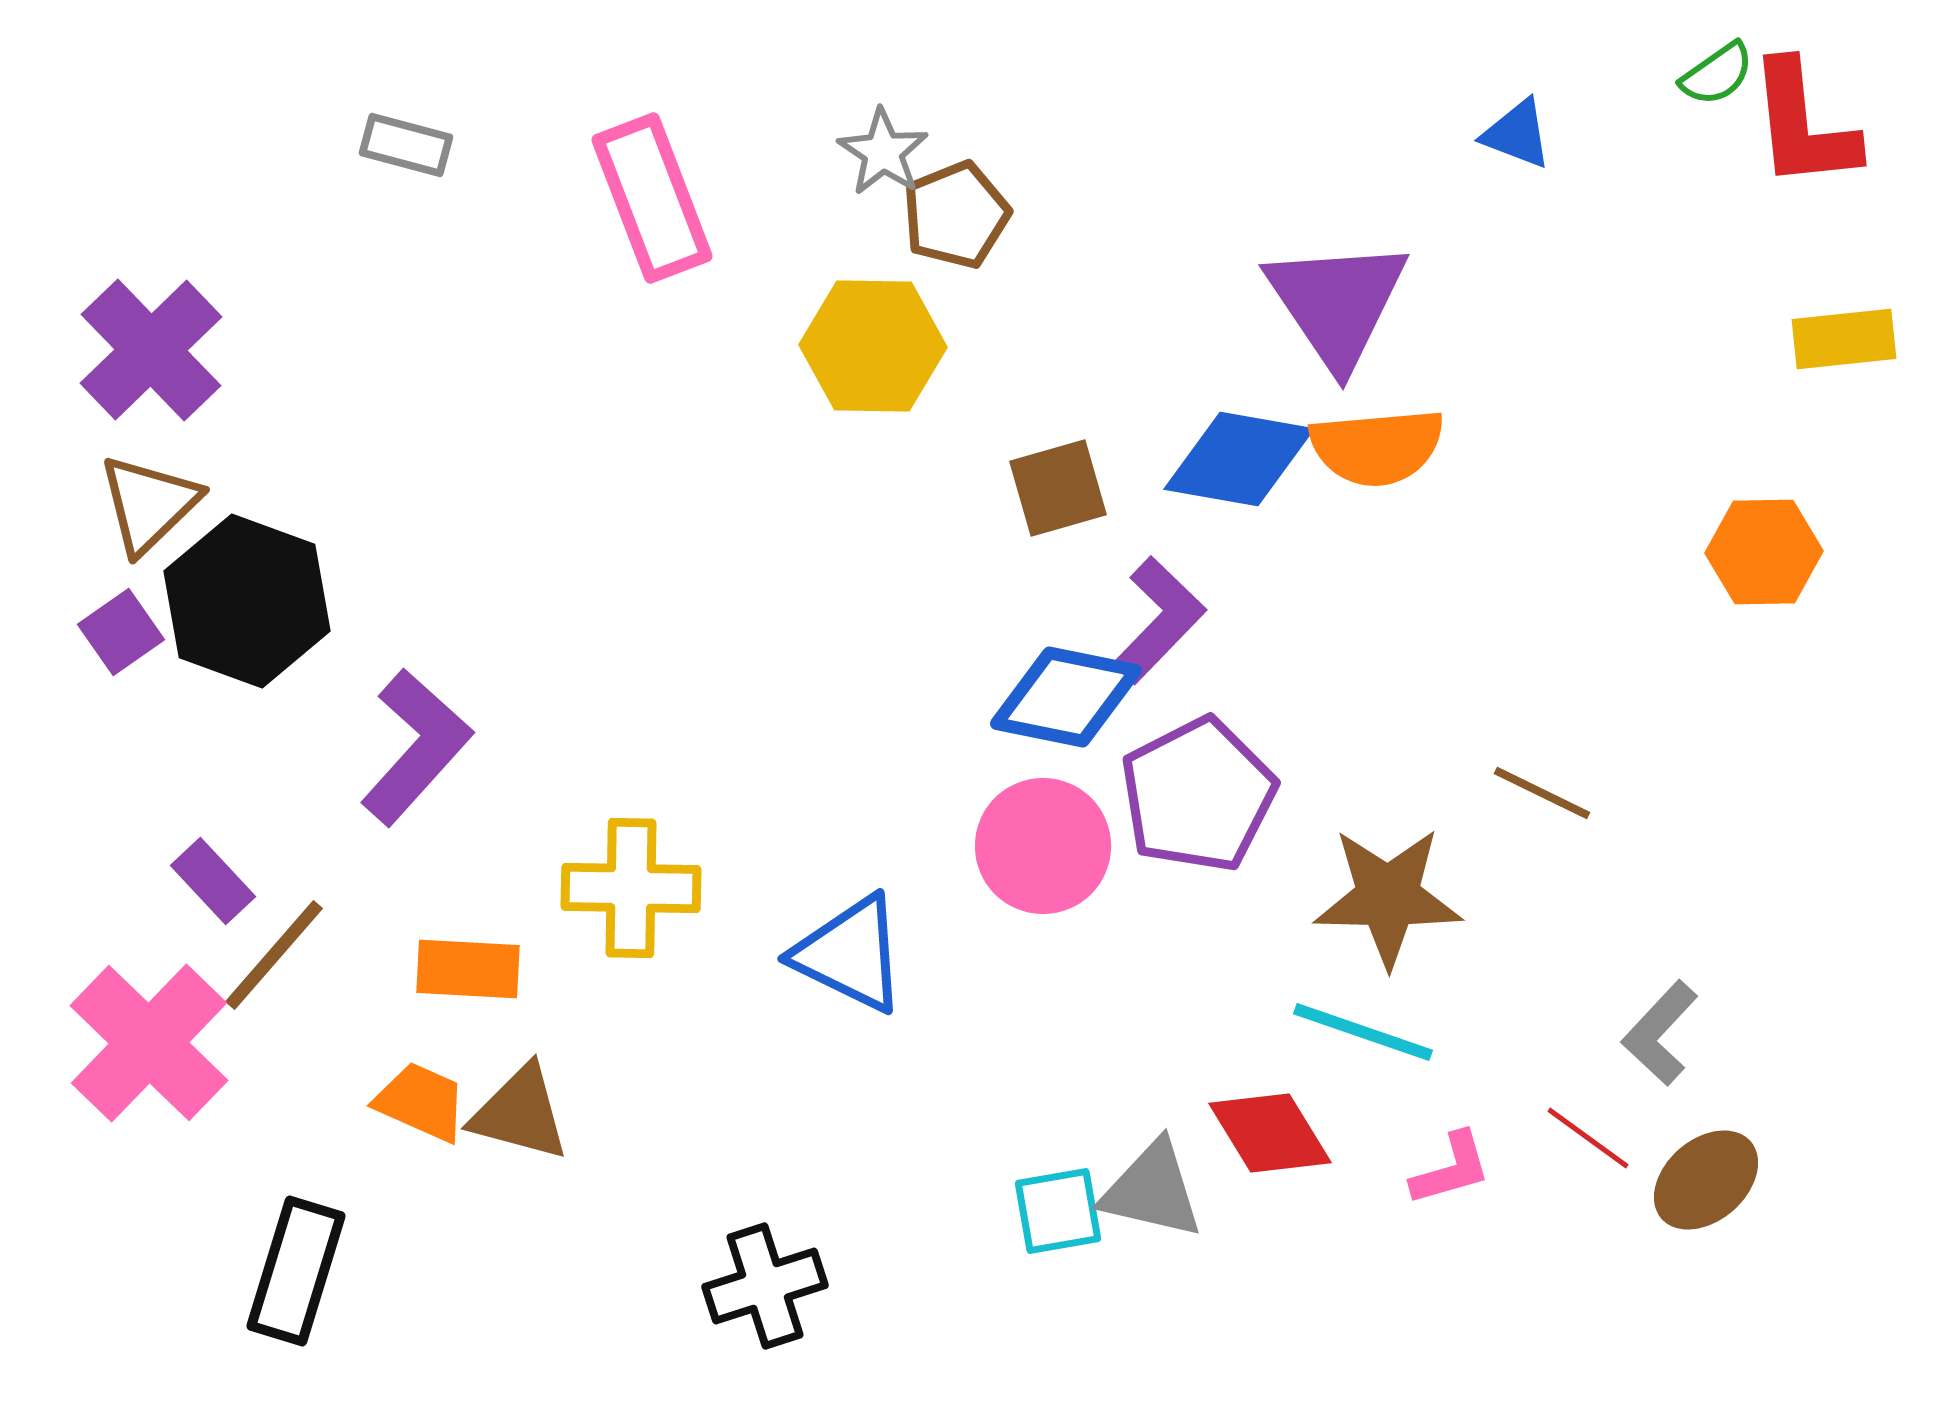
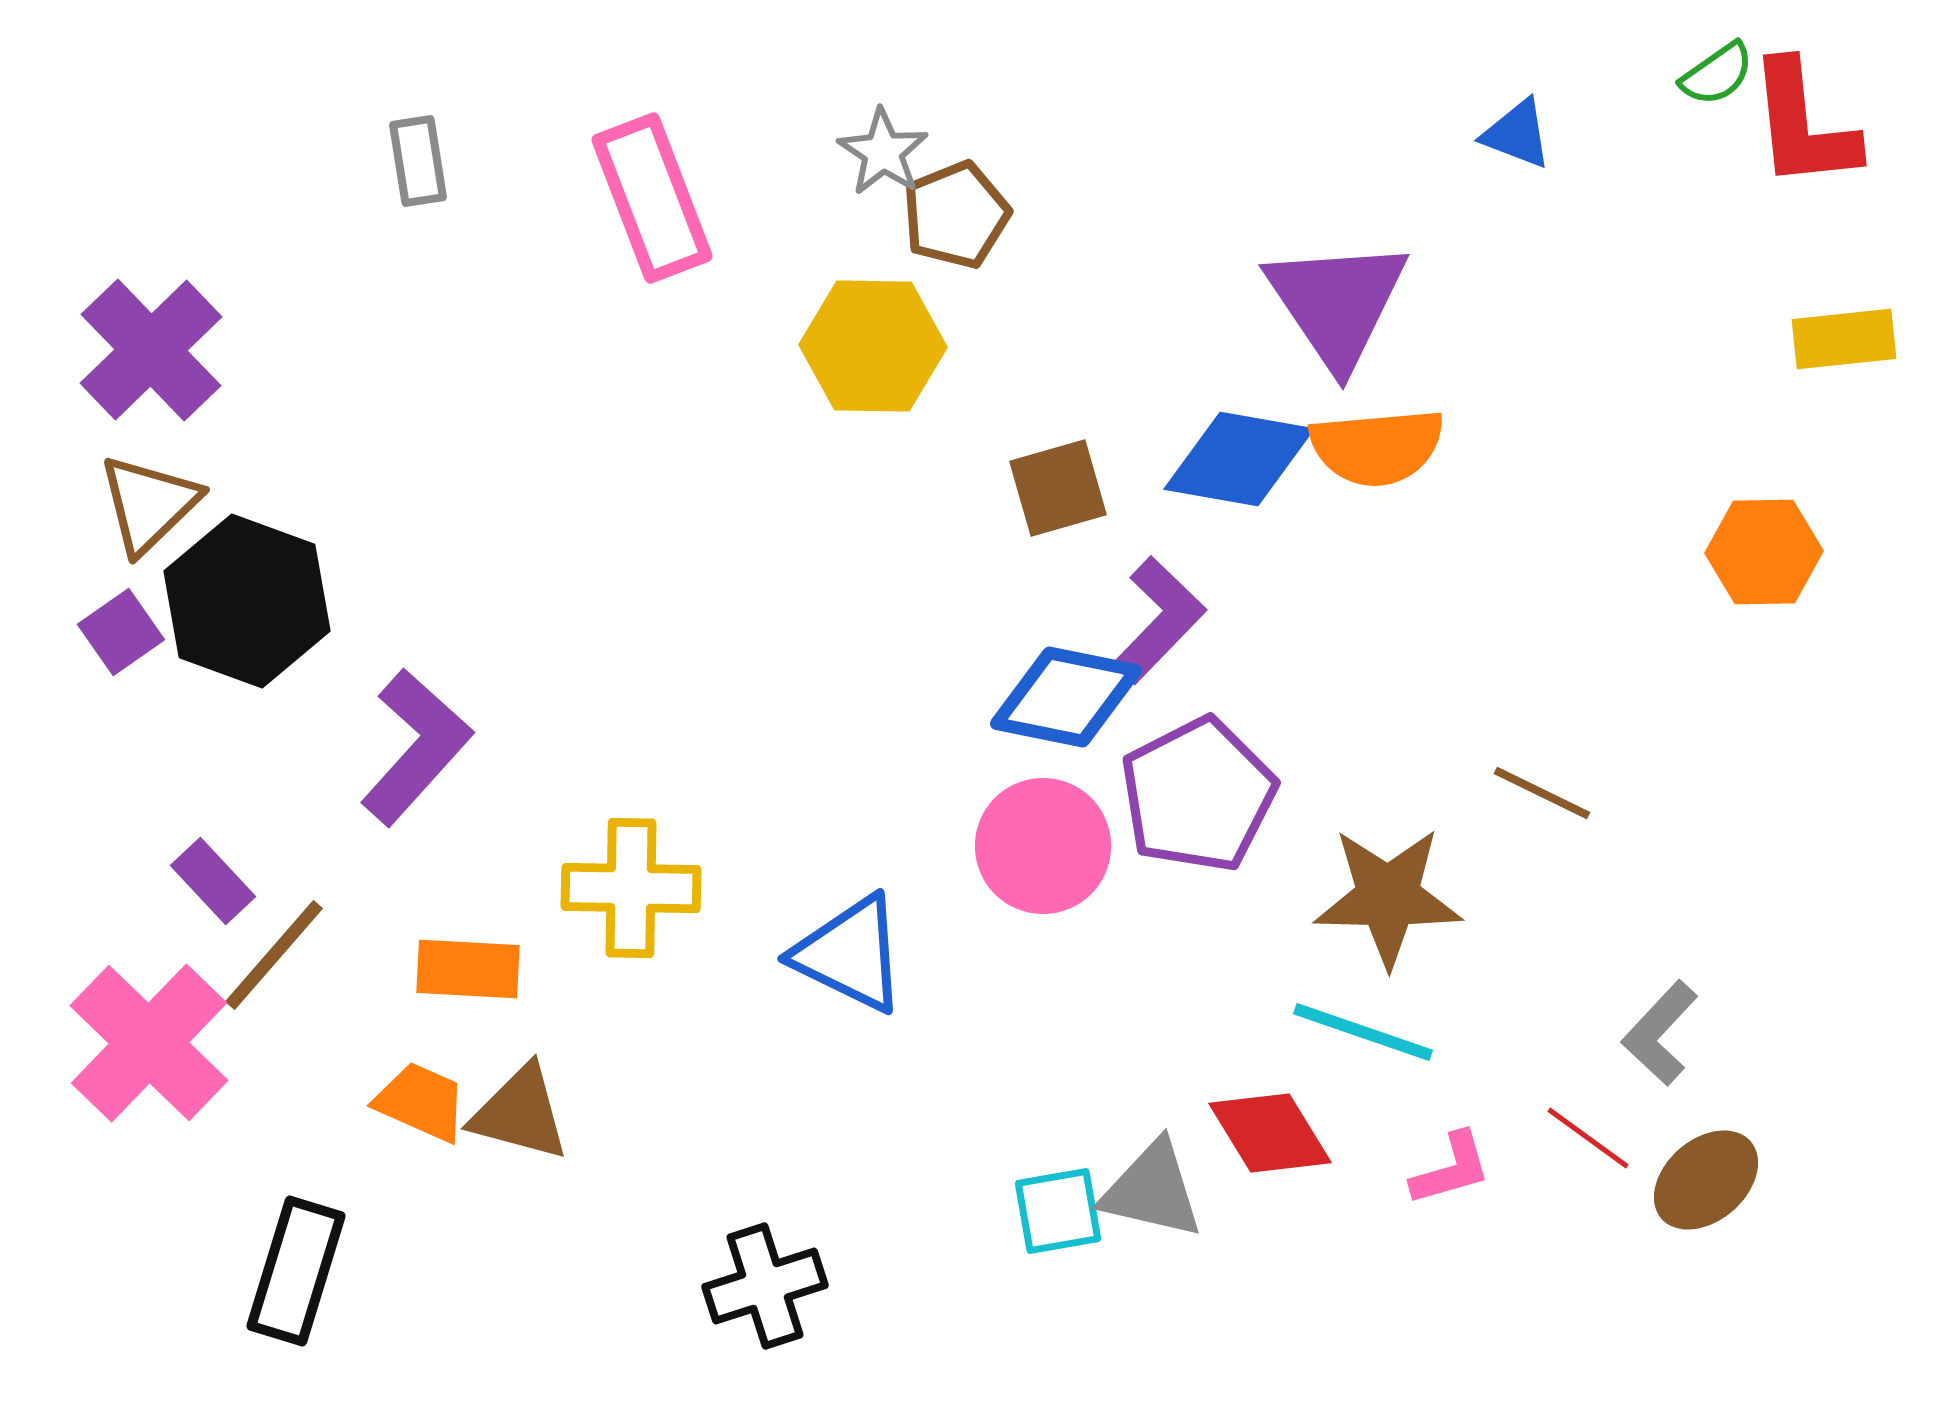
gray rectangle at (406, 145): moved 12 px right, 16 px down; rotated 66 degrees clockwise
